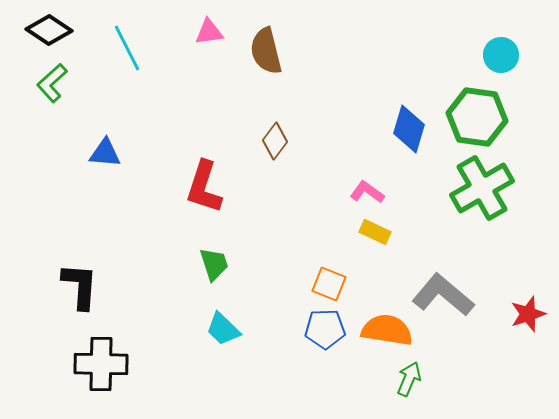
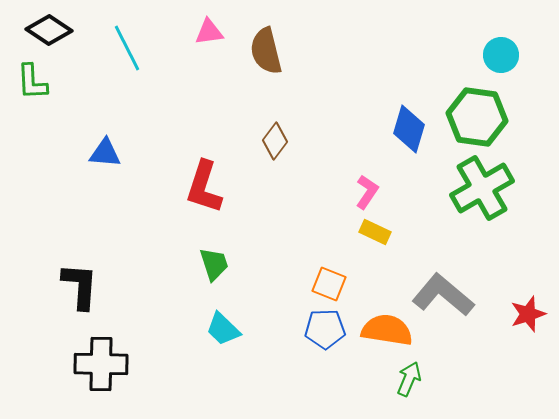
green L-shape: moved 20 px left, 1 px up; rotated 51 degrees counterclockwise
pink L-shape: rotated 88 degrees clockwise
